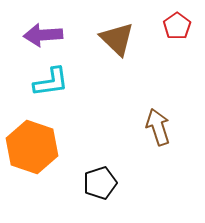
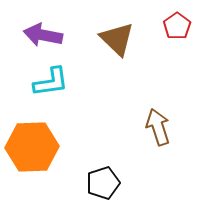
purple arrow: rotated 15 degrees clockwise
orange hexagon: rotated 21 degrees counterclockwise
black pentagon: moved 3 px right
